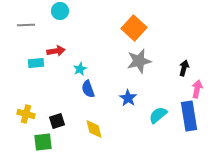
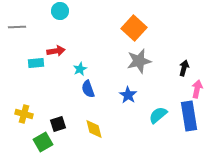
gray line: moved 9 px left, 2 px down
blue star: moved 3 px up
yellow cross: moved 2 px left
black square: moved 1 px right, 3 px down
green square: rotated 24 degrees counterclockwise
